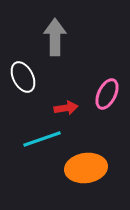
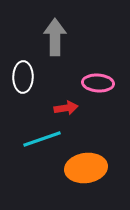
white ellipse: rotated 28 degrees clockwise
pink ellipse: moved 9 px left, 11 px up; rotated 68 degrees clockwise
